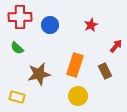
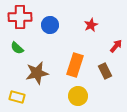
brown star: moved 2 px left, 1 px up
